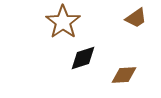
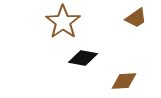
black diamond: rotated 28 degrees clockwise
brown diamond: moved 6 px down
